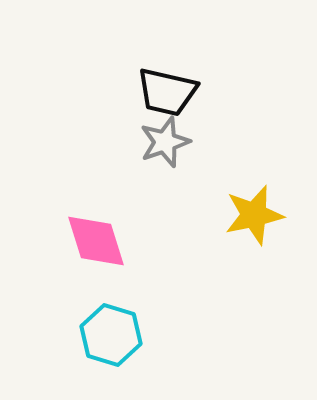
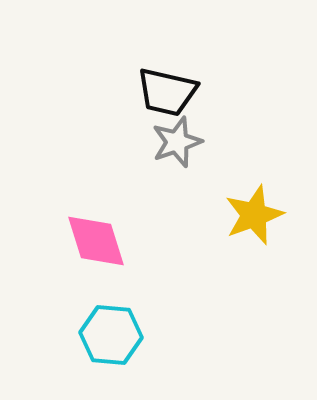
gray star: moved 12 px right
yellow star: rotated 8 degrees counterclockwise
cyan hexagon: rotated 12 degrees counterclockwise
